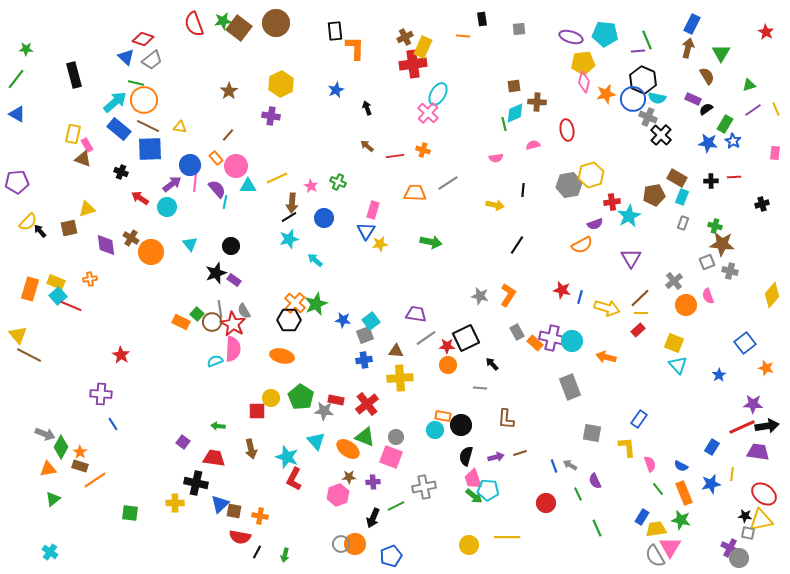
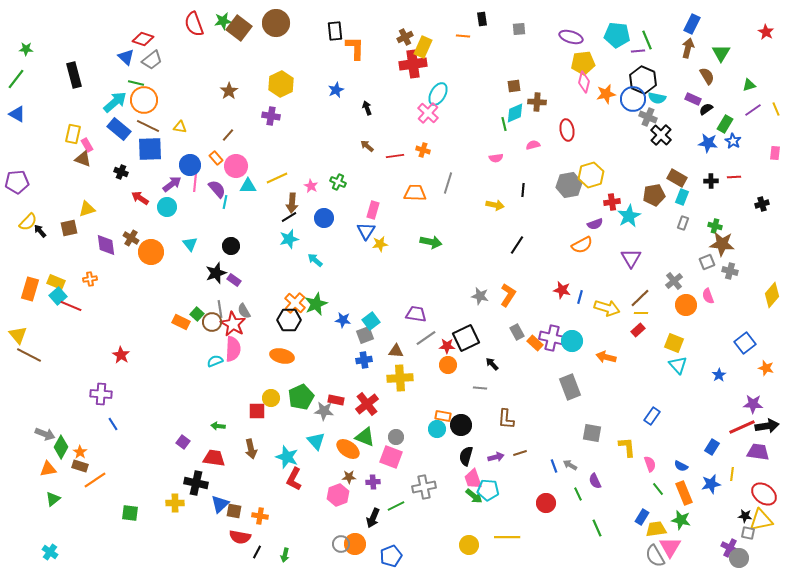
cyan pentagon at (605, 34): moved 12 px right, 1 px down
gray line at (448, 183): rotated 40 degrees counterclockwise
green pentagon at (301, 397): rotated 15 degrees clockwise
blue rectangle at (639, 419): moved 13 px right, 3 px up
cyan circle at (435, 430): moved 2 px right, 1 px up
